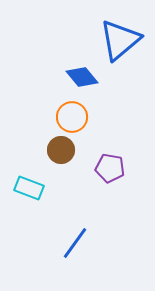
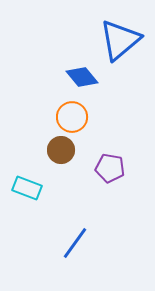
cyan rectangle: moved 2 px left
